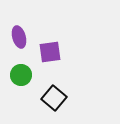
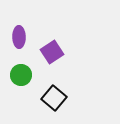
purple ellipse: rotated 15 degrees clockwise
purple square: moved 2 px right; rotated 25 degrees counterclockwise
